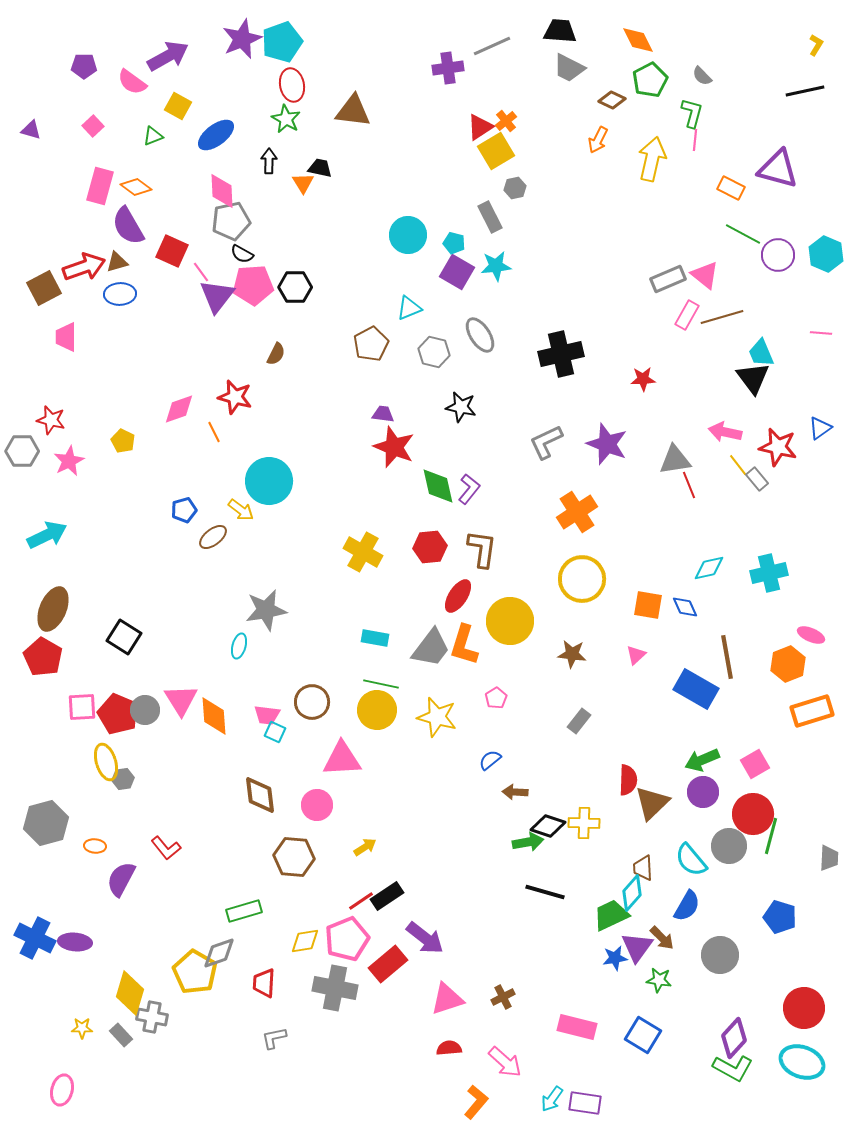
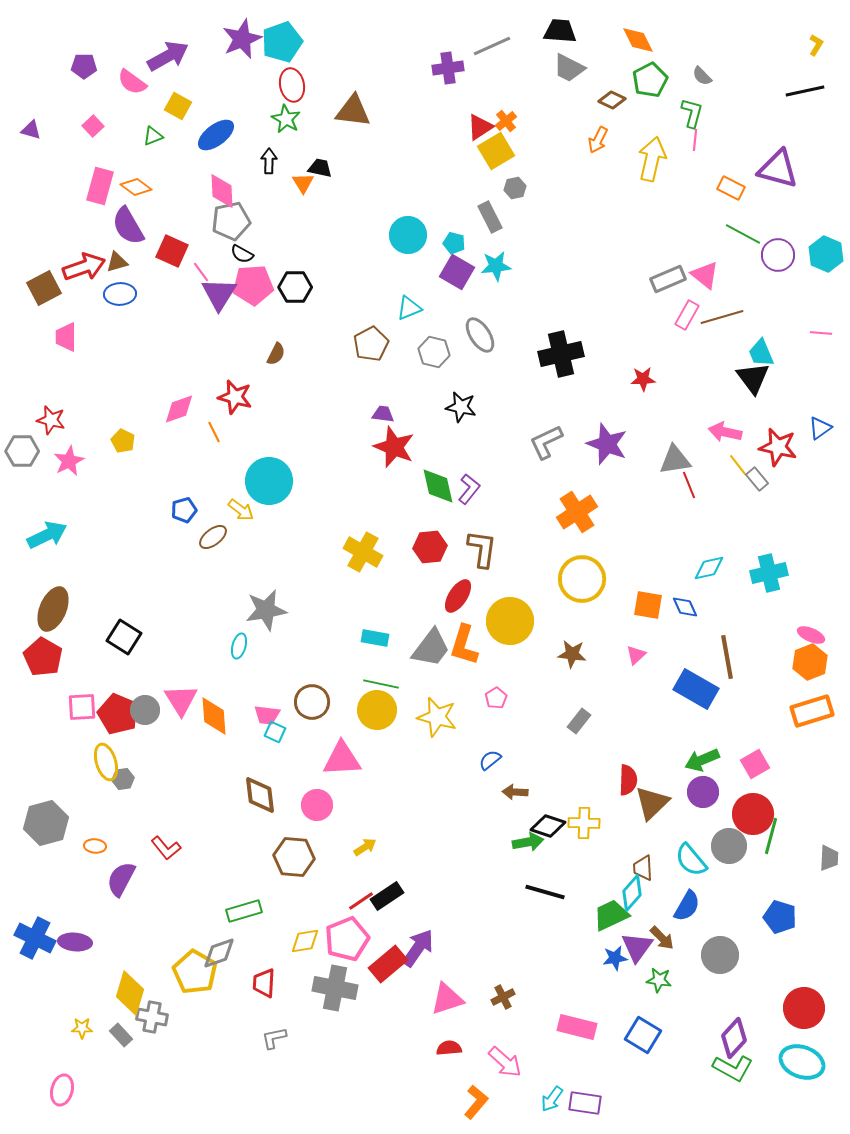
purple triangle at (217, 296): moved 2 px right, 2 px up; rotated 6 degrees counterclockwise
orange hexagon at (788, 664): moved 22 px right, 2 px up
purple arrow at (425, 938): moved 7 px left, 10 px down; rotated 93 degrees counterclockwise
